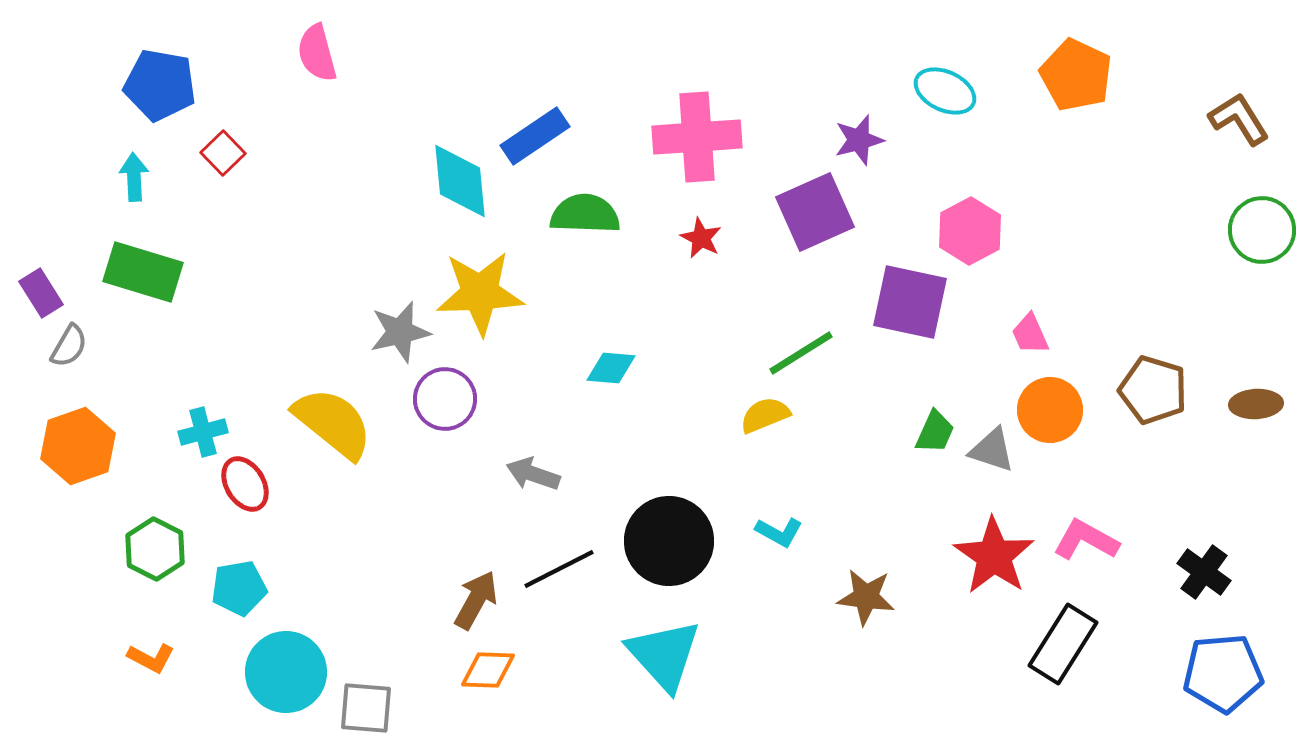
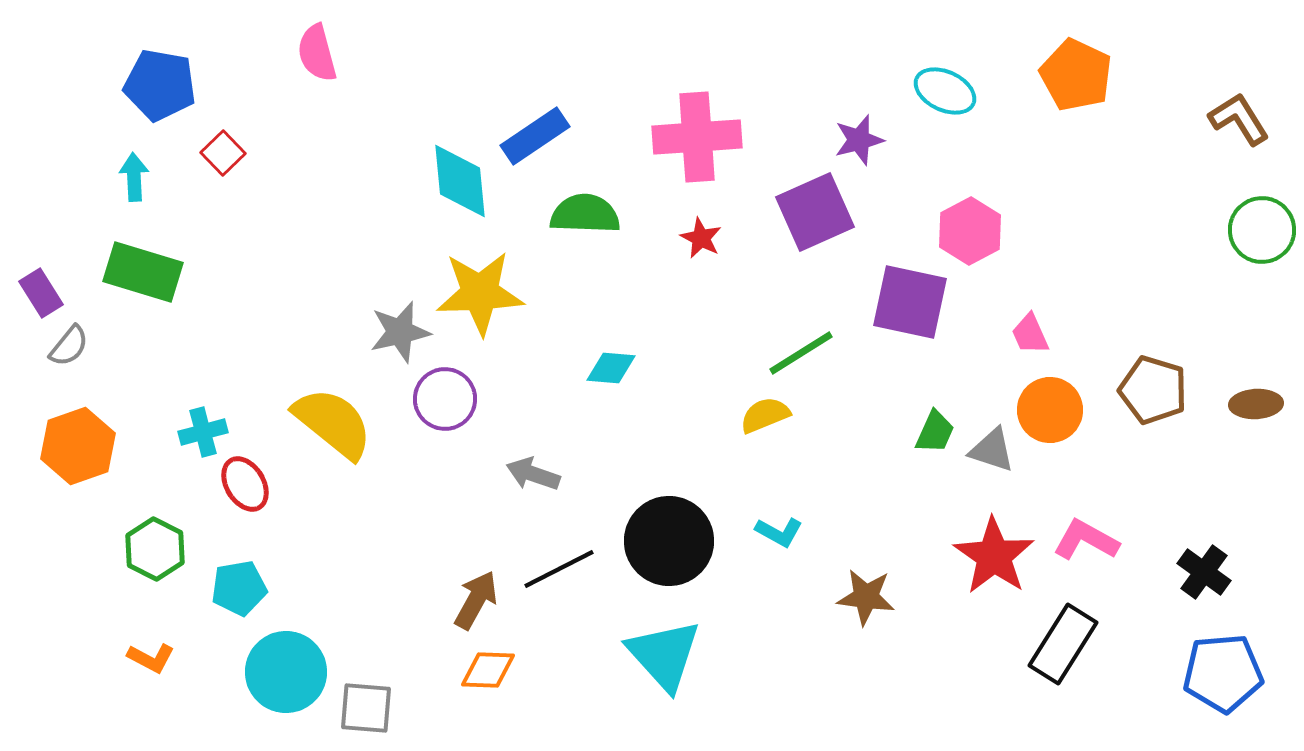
gray semicircle at (69, 346): rotated 9 degrees clockwise
